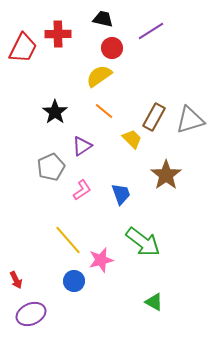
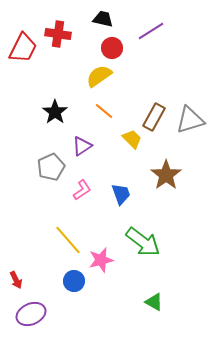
red cross: rotated 10 degrees clockwise
